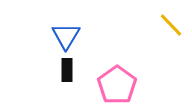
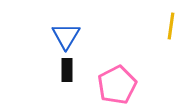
yellow line: moved 1 px down; rotated 52 degrees clockwise
pink pentagon: rotated 9 degrees clockwise
